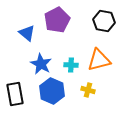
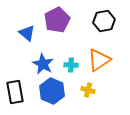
black hexagon: rotated 20 degrees counterclockwise
orange triangle: rotated 20 degrees counterclockwise
blue star: moved 2 px right
black rectangle: moved 2 px up
